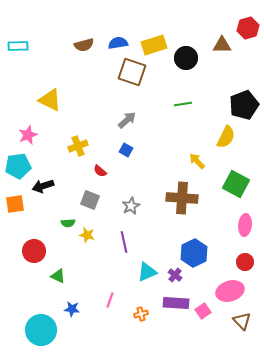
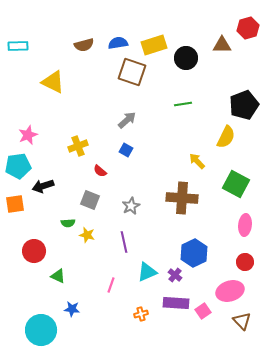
yellow triangle at (50, 100): moved 3 px right, 18 px up
pink line at (110, 300): moved 1 px right, 15 px up
